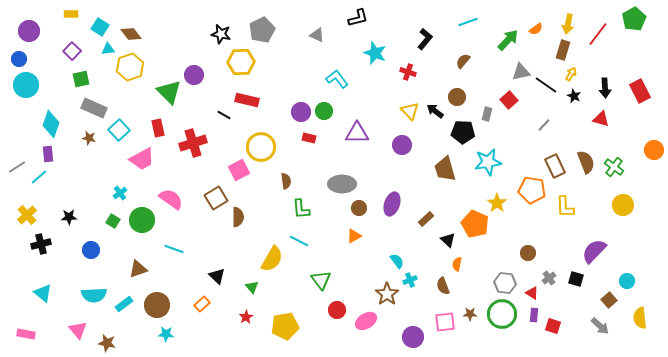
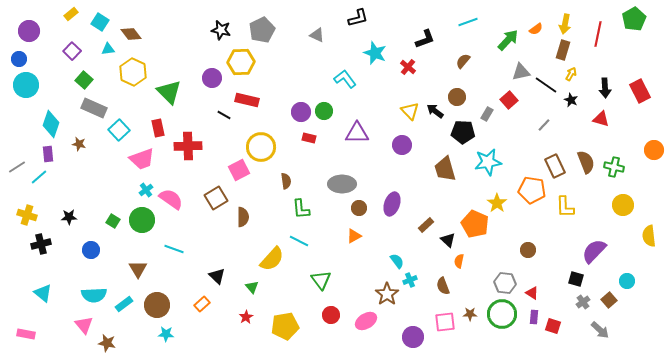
yellow rectangle at (71, 14): rotated 40 degrees counterclockwise
yellow arrow at (568, 24): moved 3 px left
cyan square at (100, 27): moved 5 px up
black star at (221, 34): moved 4 px up
red line at (598, 34): rotated 25 degrees counterclockwise
black L-shape at (425, 39): rotated 30 degrees clockwise
yellow hexagon at (130, 67): moved 3 px right, 5 px down; rotated 16 degrees counterclockwise
red cross at (408, 72): moved 5 px up; rotated 21 degrees clockwise
purple circle at (194, 75): moved 18 px right, 3 px down
green square at (81, 79): moved 3 px right, 1 px down; rotated 36 degrees counterclockwise
cyan L-shape at (337, 79): moved 8 px right
black star at (574, 96): moved 3 px left, 4 px down
gray rectangle at (487, 114): rotated 16 degrees clockwise
brown star at (89, 138): moved 10 px left, 6 px down
red cross at (193, 143): moved 5 px left, 3 px down; rotated 16 degrees clockwise
pink trapezoid at (142, 159): rotated 8 degrees clockwise
green cross at (614, 167): rotated 24 degrees counterclockwise
cyan cross at (120, 193): moved 26 px right, 3 px up
yellow cross at (27, 215): rotated 30 degrees counterclockwise
brown semicircle at (238, 217): moved 5 px right
brown rectangle at (426, 219): moved 6 px down
brown circle at (528, 253): moved 3 px up
yellow semicircle at (272, 259): rotated 12 degrees clockwise
orange semicircle at (457, 264): moved 2 px right, 3 px up
brown triangle at (138, 269): rotated 42 degrees counterclockwise
gray cross at (549, 278): moved 34 px right, 24 px down
red circle at (337, 310): moved 6 px left, 5 px down
purple rectangle at (534, 315): moved 2 px down
yellow semicircle at (640, 318): moved 9 px right, 82 px up
gray arrow at (600, 326): moved 4 px down
pink triangle at (78, 330): moved 6 px right, 5 px up
